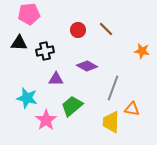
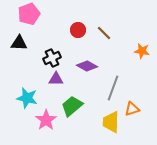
pink pentagon: rotated 15 degrees counterclockwise
brown line: moved 2 px left, 4 px down
black cross: moved 7 px right, 7 px down; rotated 12 degrees counterclockwise
orange triangle: rotated 28 degrees counterclockwise
